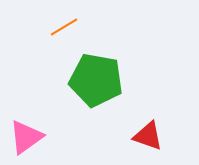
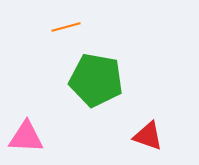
orange line: moved 2 px right; rotated 16 degrees clockwise
pink triangle: rotated 39 degrees clockwise
